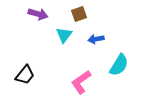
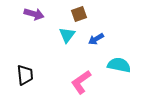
purple arrow: moved 4 px left
cyan triangle: moved 3 px right
blue arrow: rotated 21 degrees counterclockwise
cyan semicircle: rotated 110 degrees counterclockwise
black trapezoid: rotated 45 degrees counterclockwise
